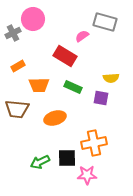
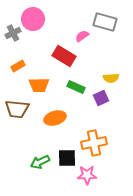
red rectangle: moved 1 px left
green rectangle: moved 3 px right
purple square: rotated 35 degrees counterclockwise
